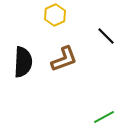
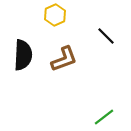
black semicircle: moved 7 px up
green line: rotated 10 degrees counterclockwise
